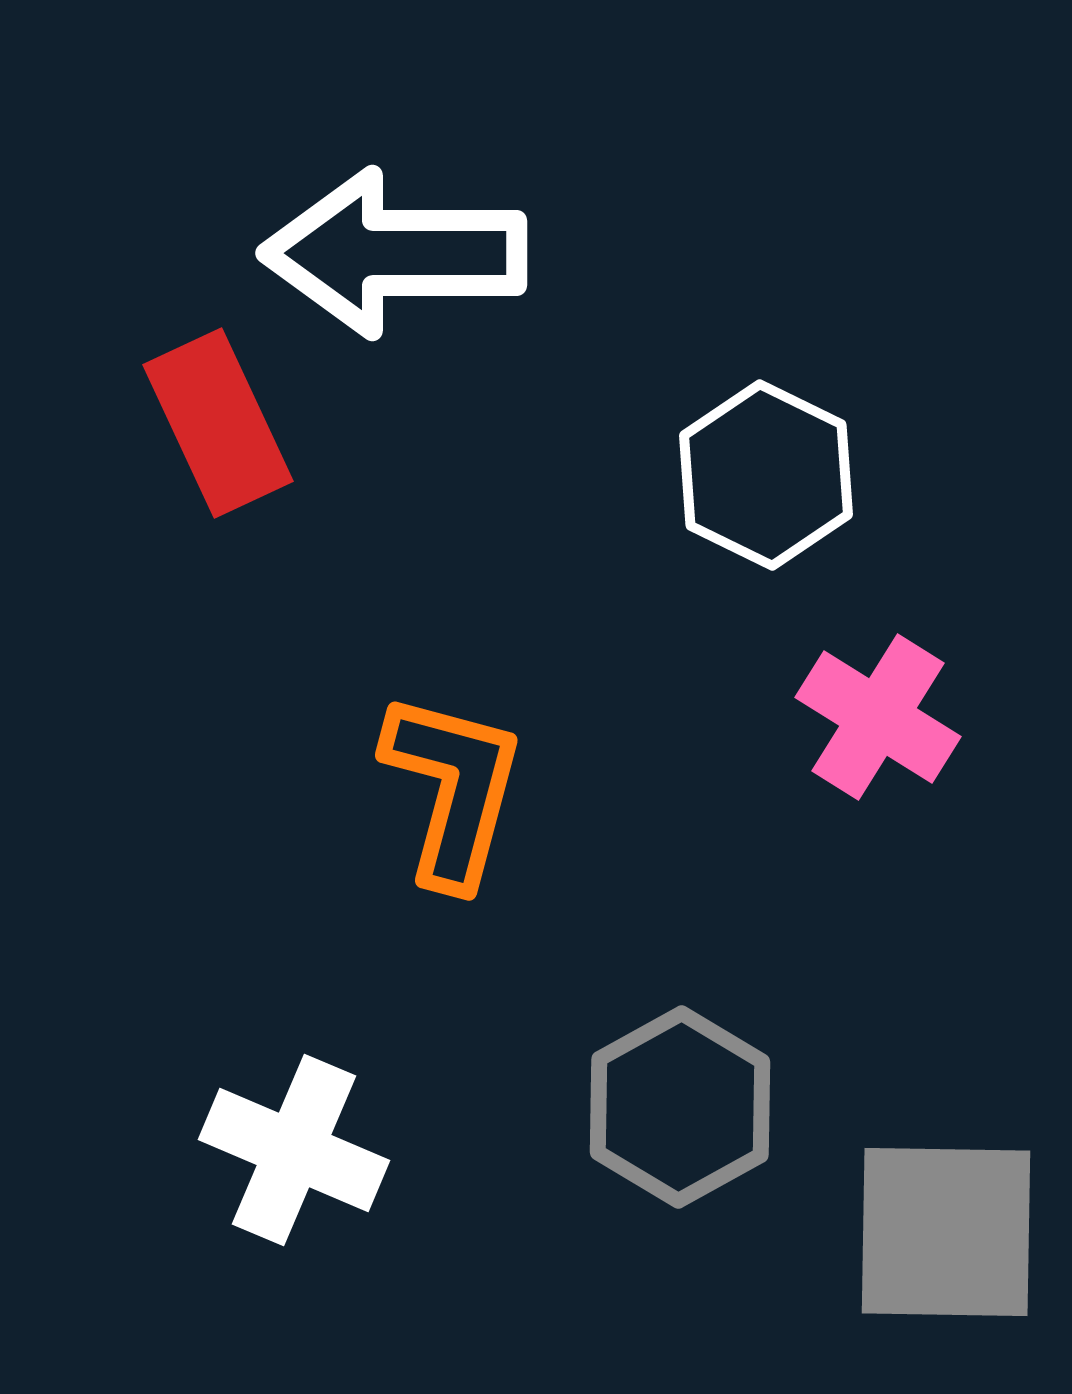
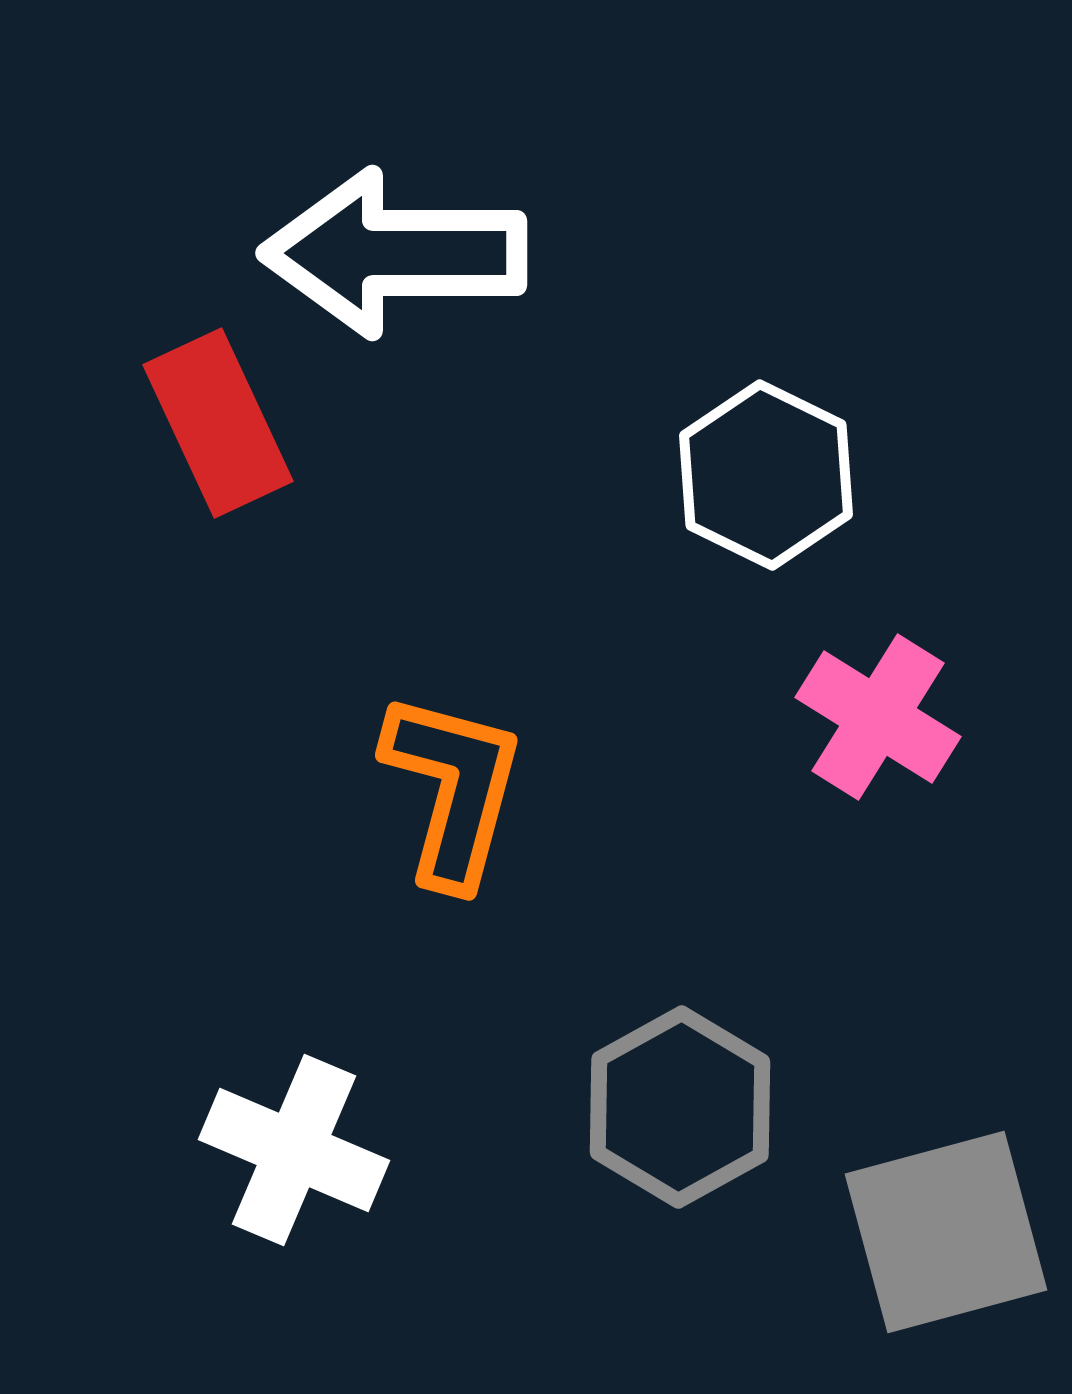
gray square: rotated 16 degrees counterclockwise
